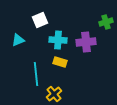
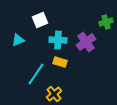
purple cross: rotated 30 degrees counterclockwise
cyan line: rotated 40 degrees clockwise
